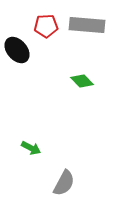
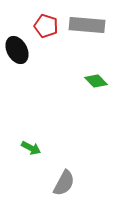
red pentagon: rotated 20 degrees clockwise
black ellipse: rotated 12 degrees clockwise
green diamond: moved 14 px right
